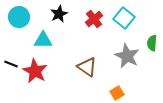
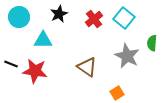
red star: rotated 20 degrees counterclockwise
